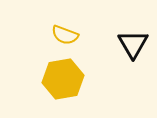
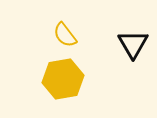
yellow semicircle: rotated 32 degrees clockwise
